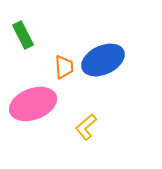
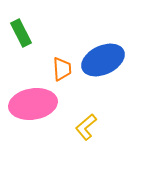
green rectangle: moved 2 px left, 2 px up
orange trapezoid: moved 2 px left, 2 px down
pink ellipse: rotated 12 degrees clockwise
